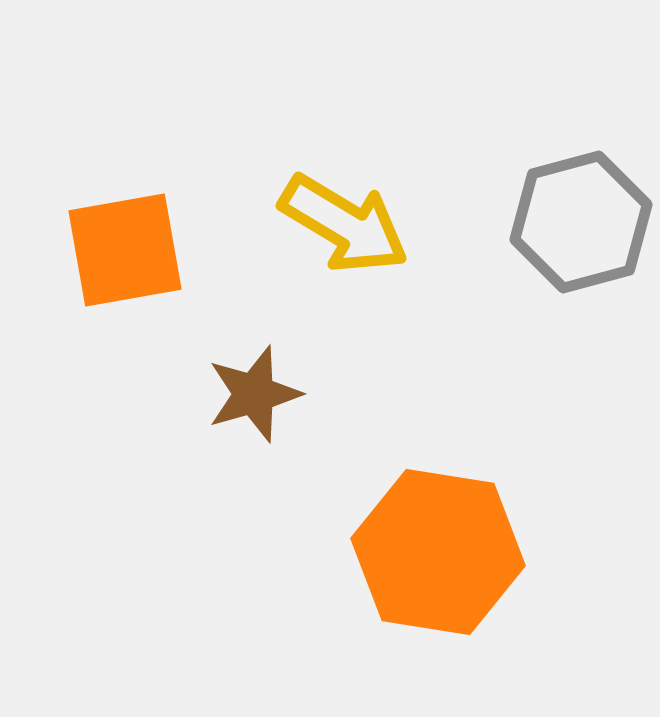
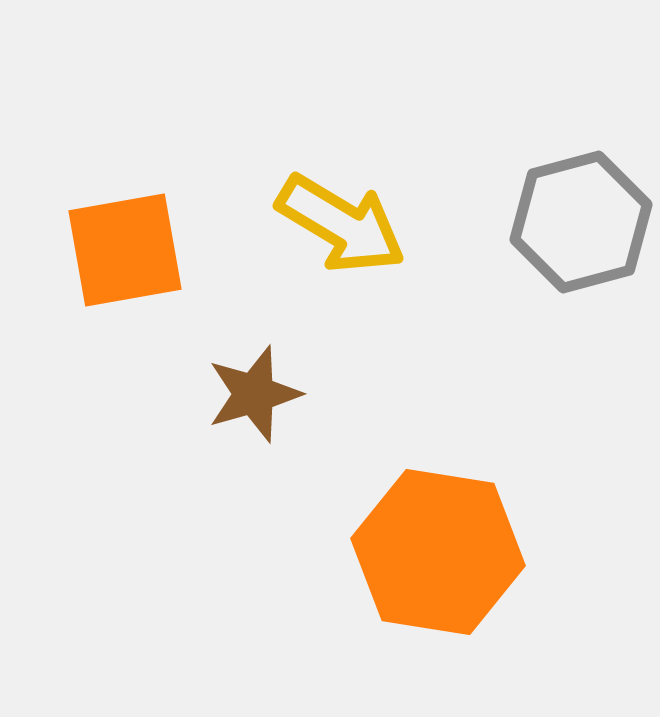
yellow arrow: moved 3 px left
